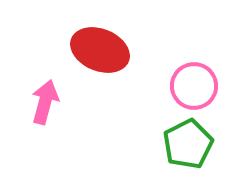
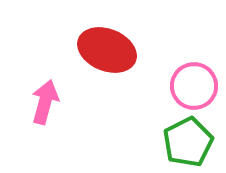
red ellipse: moved 7 px right
green pentagon: moved 2 px up
